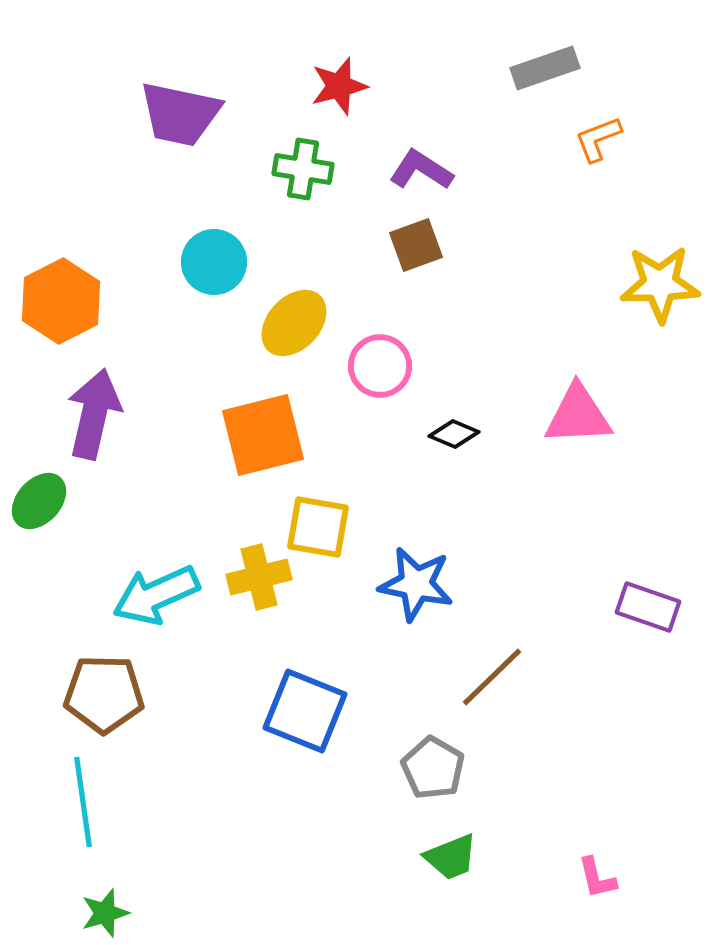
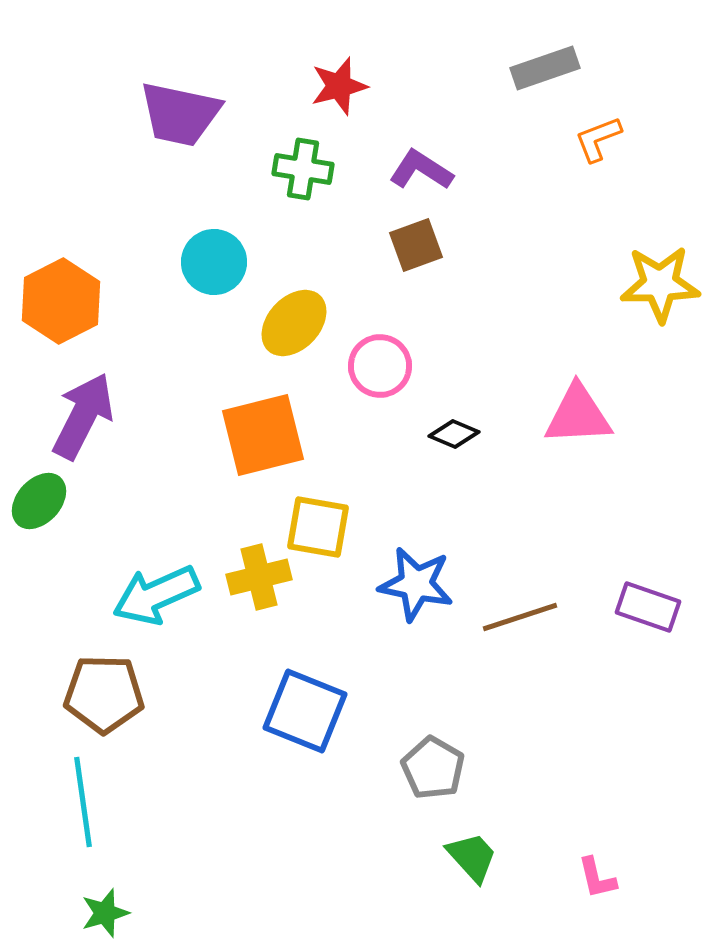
purple arrow: moved 11 px left, 2 px down; rotated 14 degrees clockwise
brown line: moved 28 px right, 60 px up; rotated 26 degrees clockwise
green trapezoid: moved 21 px right; rotated 110 degrees counterclockwise
